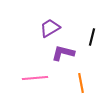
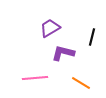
orange line: rotated 48 degrees counterclockwise
